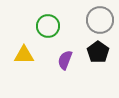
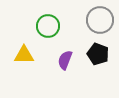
black pentagon: moved 2 px down; rotated 15 degrees counterclockwise
